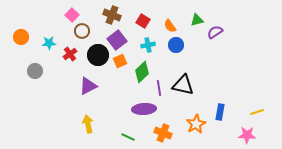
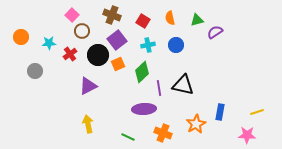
orange semicircle: moved 8 px up; rotated 24 degrees clockwise
orange square: moved 2 px left, 3 px down
